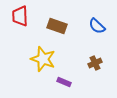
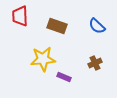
yellow star: rotated 25 degrees counterclockwise
purple rectangle: moved 5 px up
